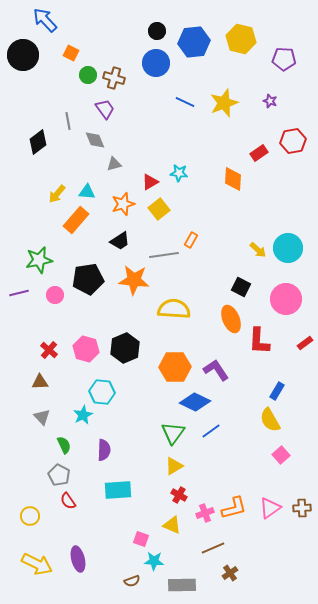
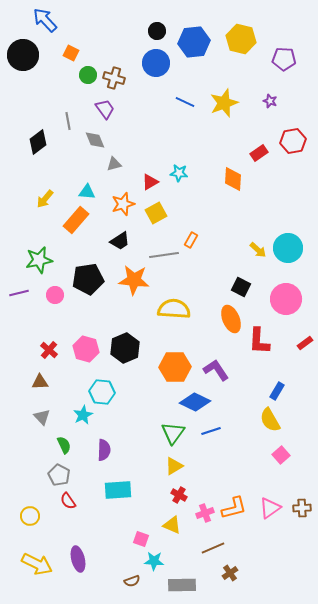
yellow arrow at (57, 194): moved 12 px left, 5 px down
yellow square at (159, 209): moved 3 px left, 4 px down; rotated 10 degrees clockwise
blue line at (211, 431): rotated 18 degrees clockwise
